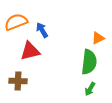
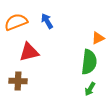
blue arrow: moved 5 px right, 9 px up
red triangle: moved 1 px left, 1 px down
